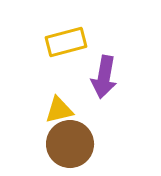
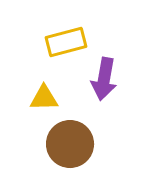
purple arrow: moved 2 px down
yellow triangle: moved 15 px left, 12 px up; rotated 12 degrees clockwise
